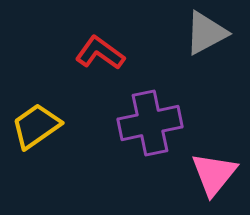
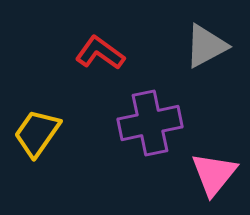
gray triangle: moved 13 px down
yellow trapezoid: moved 1 px right, 7 px down; rotated 20 degrees counterclockwise
